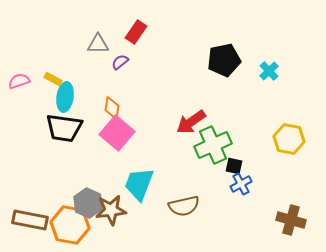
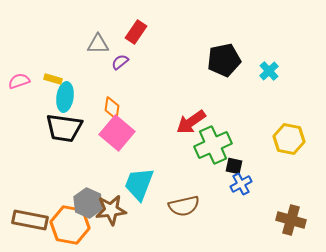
yellow rectangle: rotated 12 degrees counterclockwise
